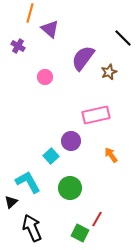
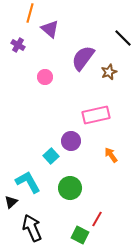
purple cross: moved 1 px up
green square: moved 2 px down
